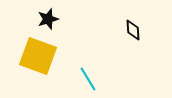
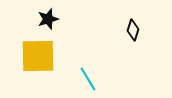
black diamond: rotated 20 degrees clockwise
yellow square: rotated 21 degrees counterclockwise
